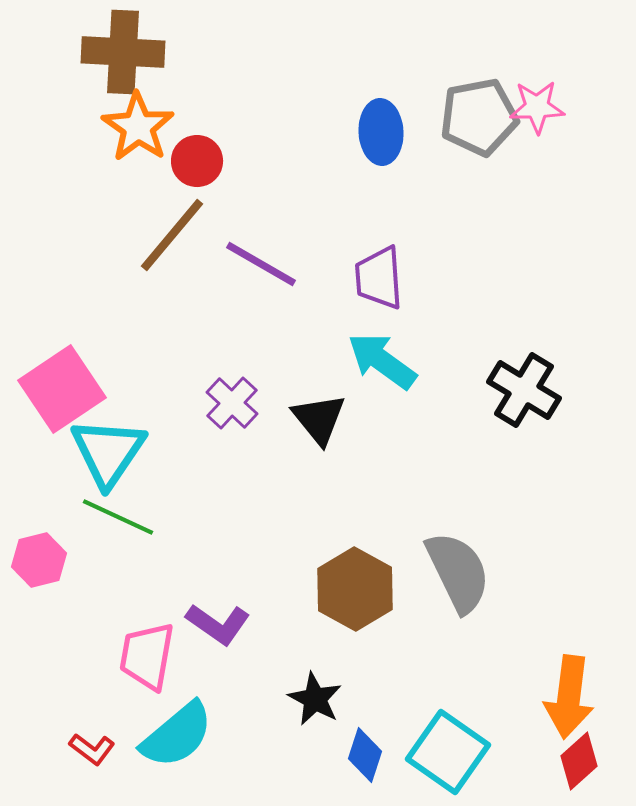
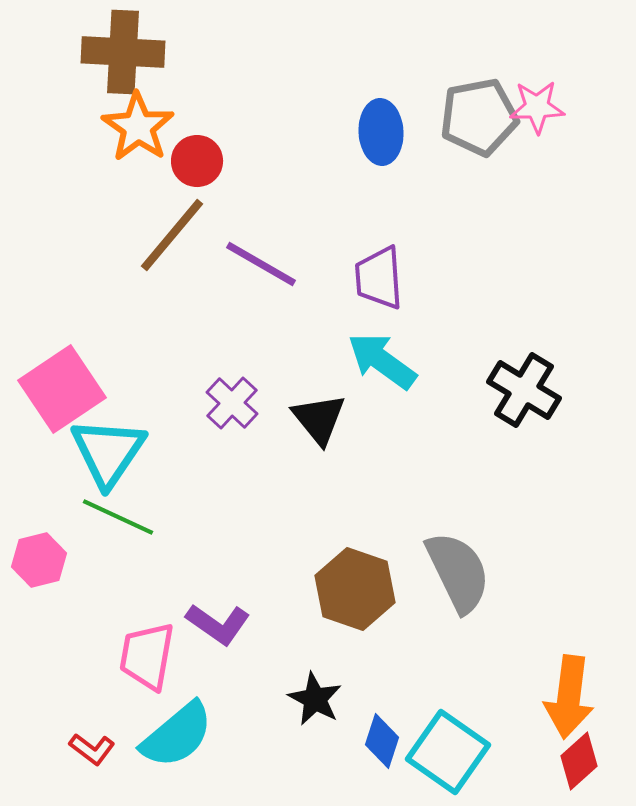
brown hexagon: rotated 10 degrees counterclockwise
blue diamond: moved 17 px right, 14 px up
